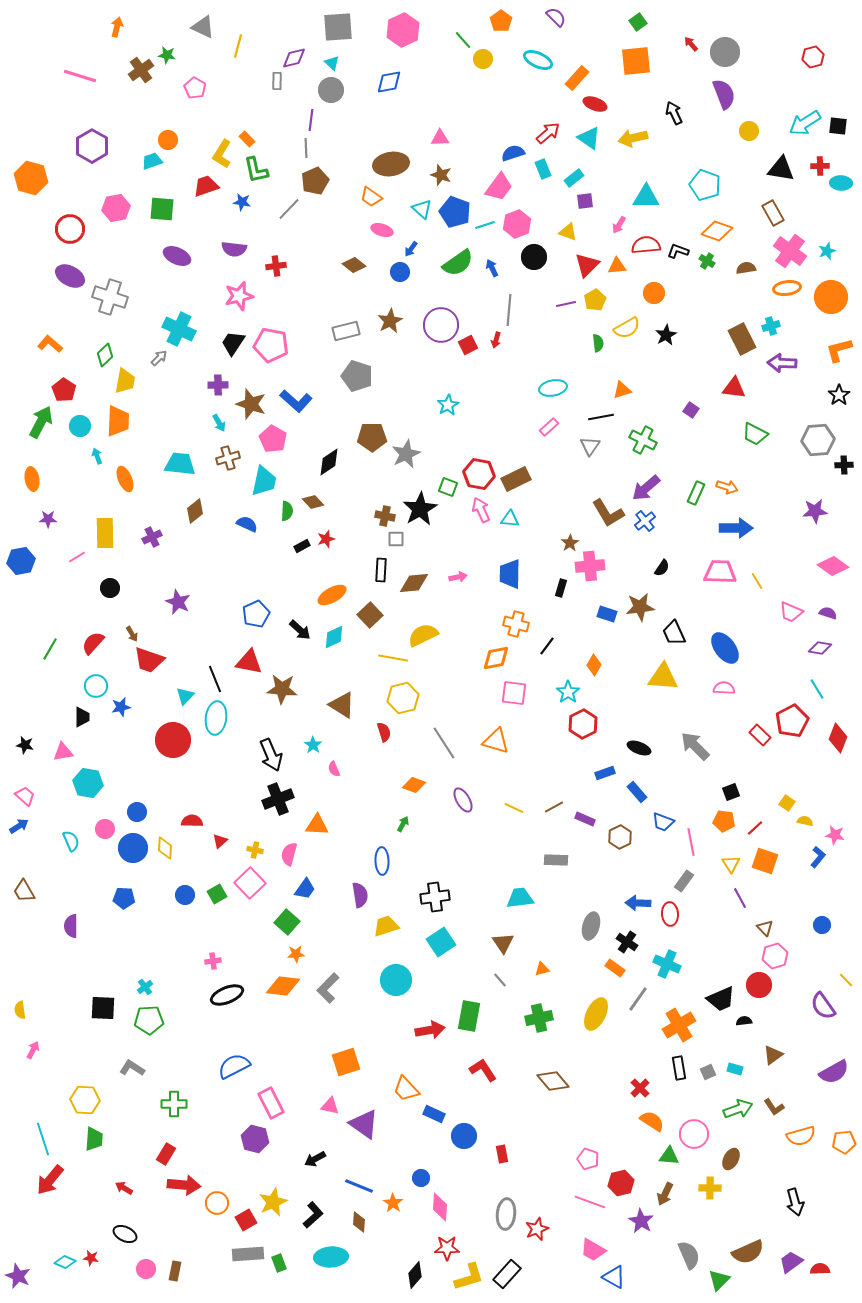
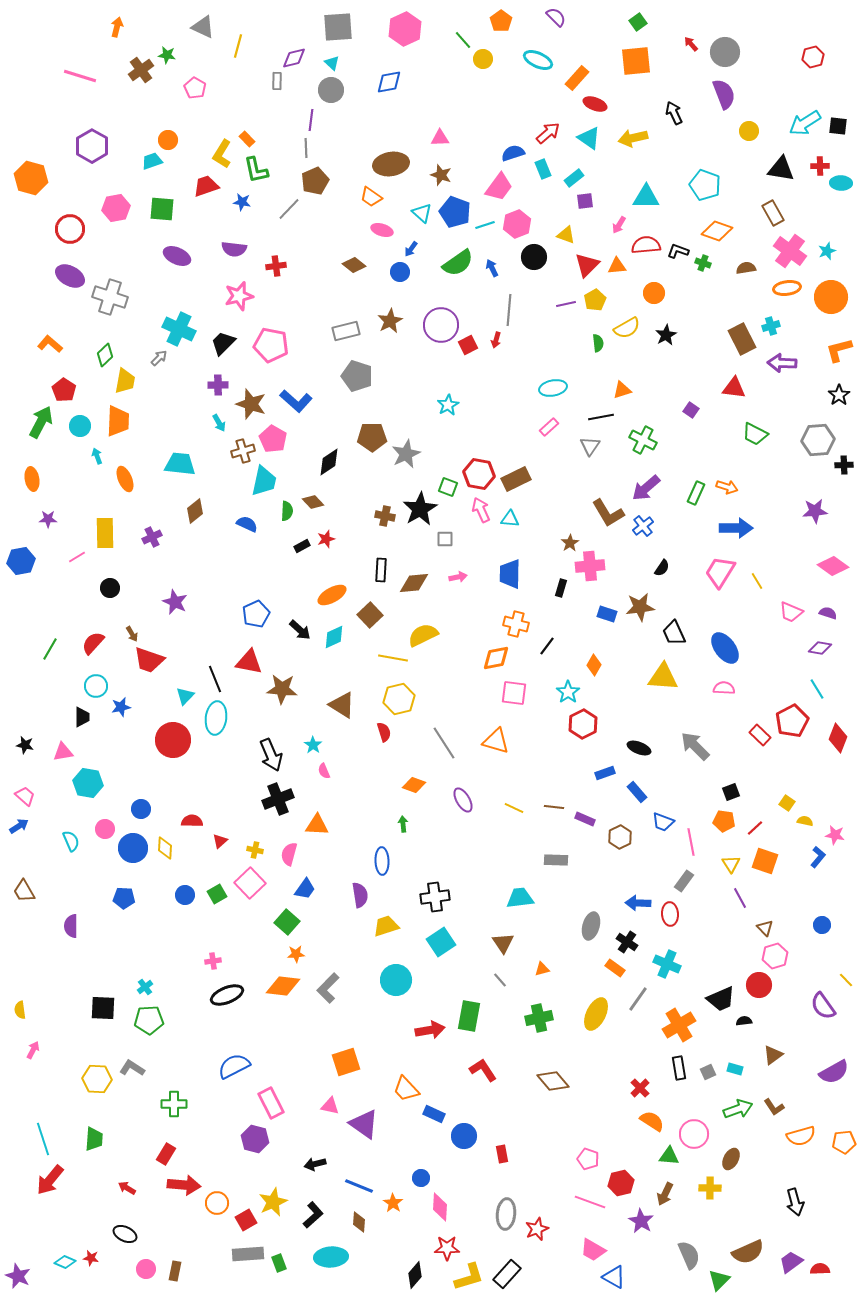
pink hexagon at (403, 30): moved 2 px right, 1 px up
cyan triangle at (422, 209): moved 4 px down
yellow triangle at (568, 232): moved 2 px left, 3 px down
green cross at (707, 261): moved 4 px left, 2 px down; rotated 14 degrees counterclockwise
black trapezoid at (233, 343): moved 10 px left; rotated 12 degrees clockwise
brown cross at (228, 458): moved 15 px right, 7 px up
blue cross at (645, 521): moved 2 px left, 5 px down
gray square at (396, 539): moved 49 px right
pink trapezoid at (720, 572): rotated 60 degrees counterclockwise
purple star at (178, 602): moved 3 px left
yellow hexagon at (403, 698): moved 4 px left, 1 px down
pink semicircle at (334, 769): moved 10 px left, 2 px down
brown line at (554, 807): rotated 36 degrees clockwise
blue circle at (137, 812): moved 4 px right, 3 px up
green arrow at (403, 824): rotated 35 degrees counterclockwise
yellow hexagon at (85, 1100): moved 12 px right, 21 px up
black arrow at (315, 1159): moved 5 px down; rotated 15 degrees clockwise
red arrow at (124, 1188): moved 3 px right
